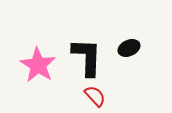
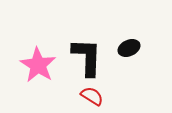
red semicircle: moved 3 px left; rotated 15 degrees counterclockwise
